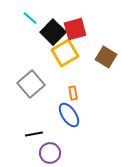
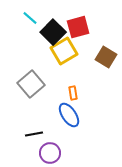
red square: moved 3 px right, 2 px up
yellow square: moved 1 px left, 2 px up
